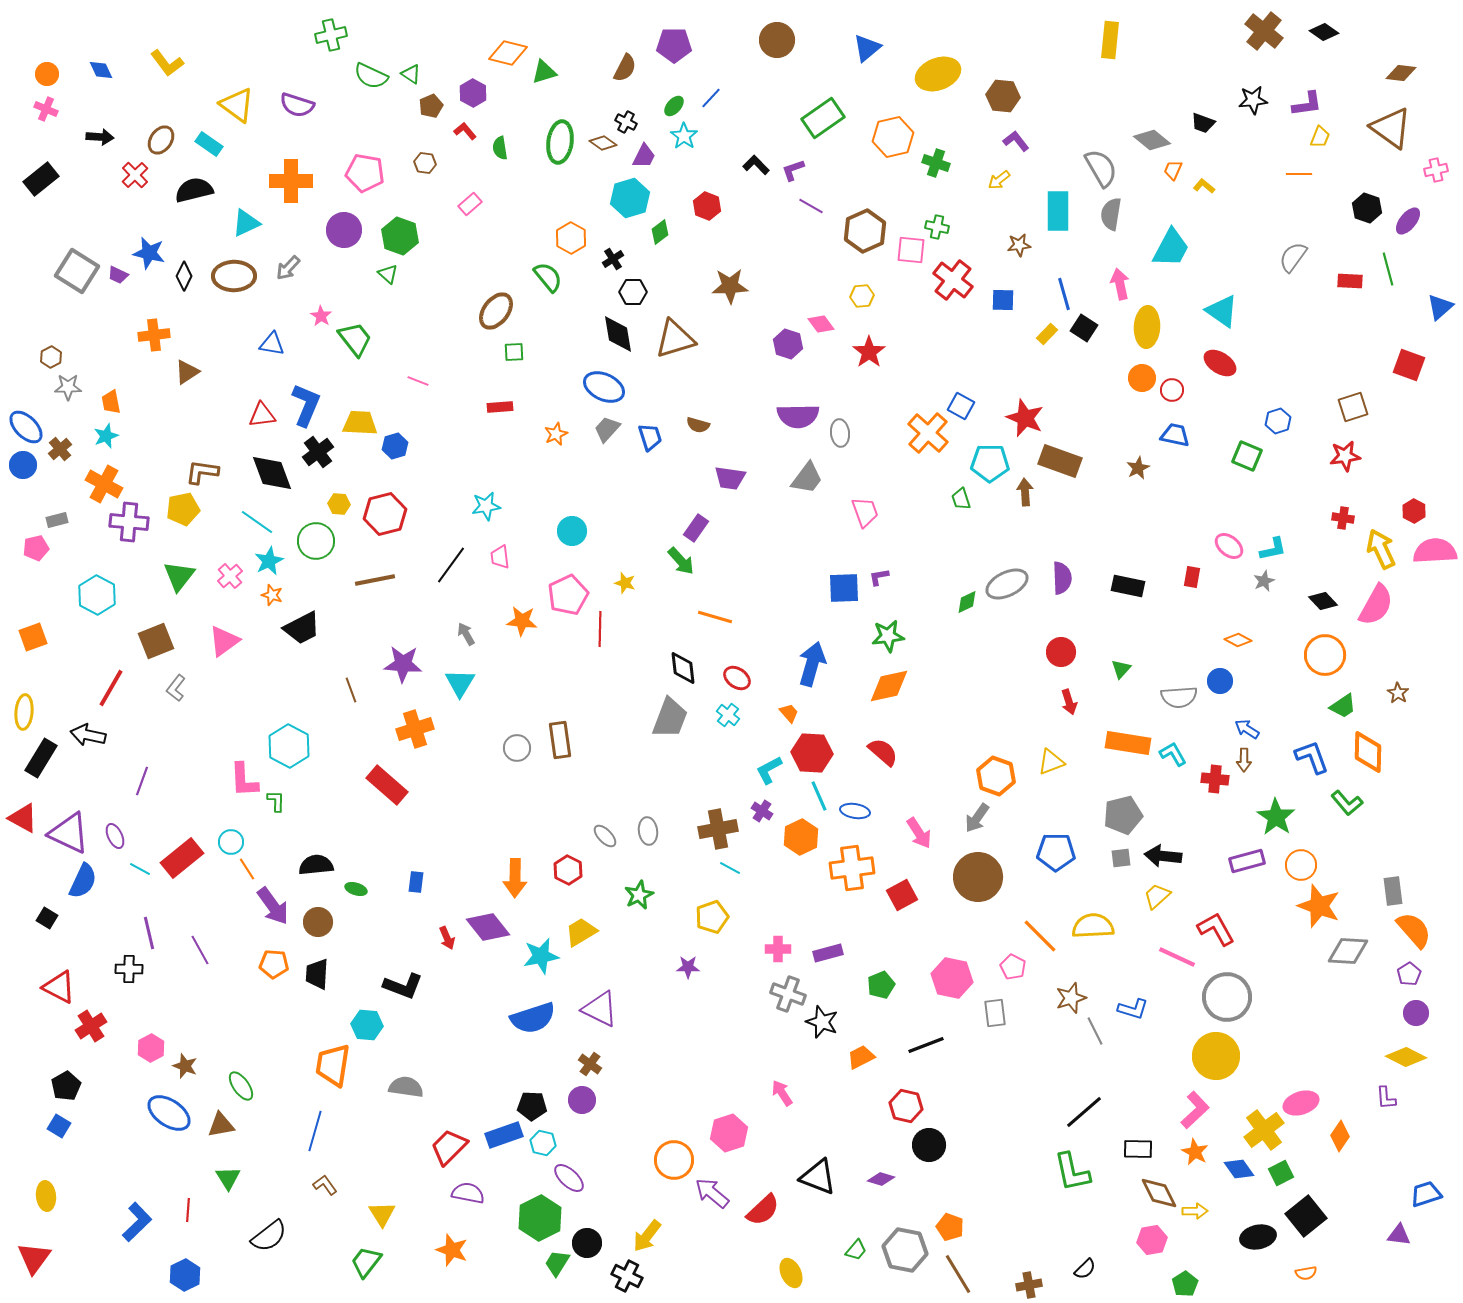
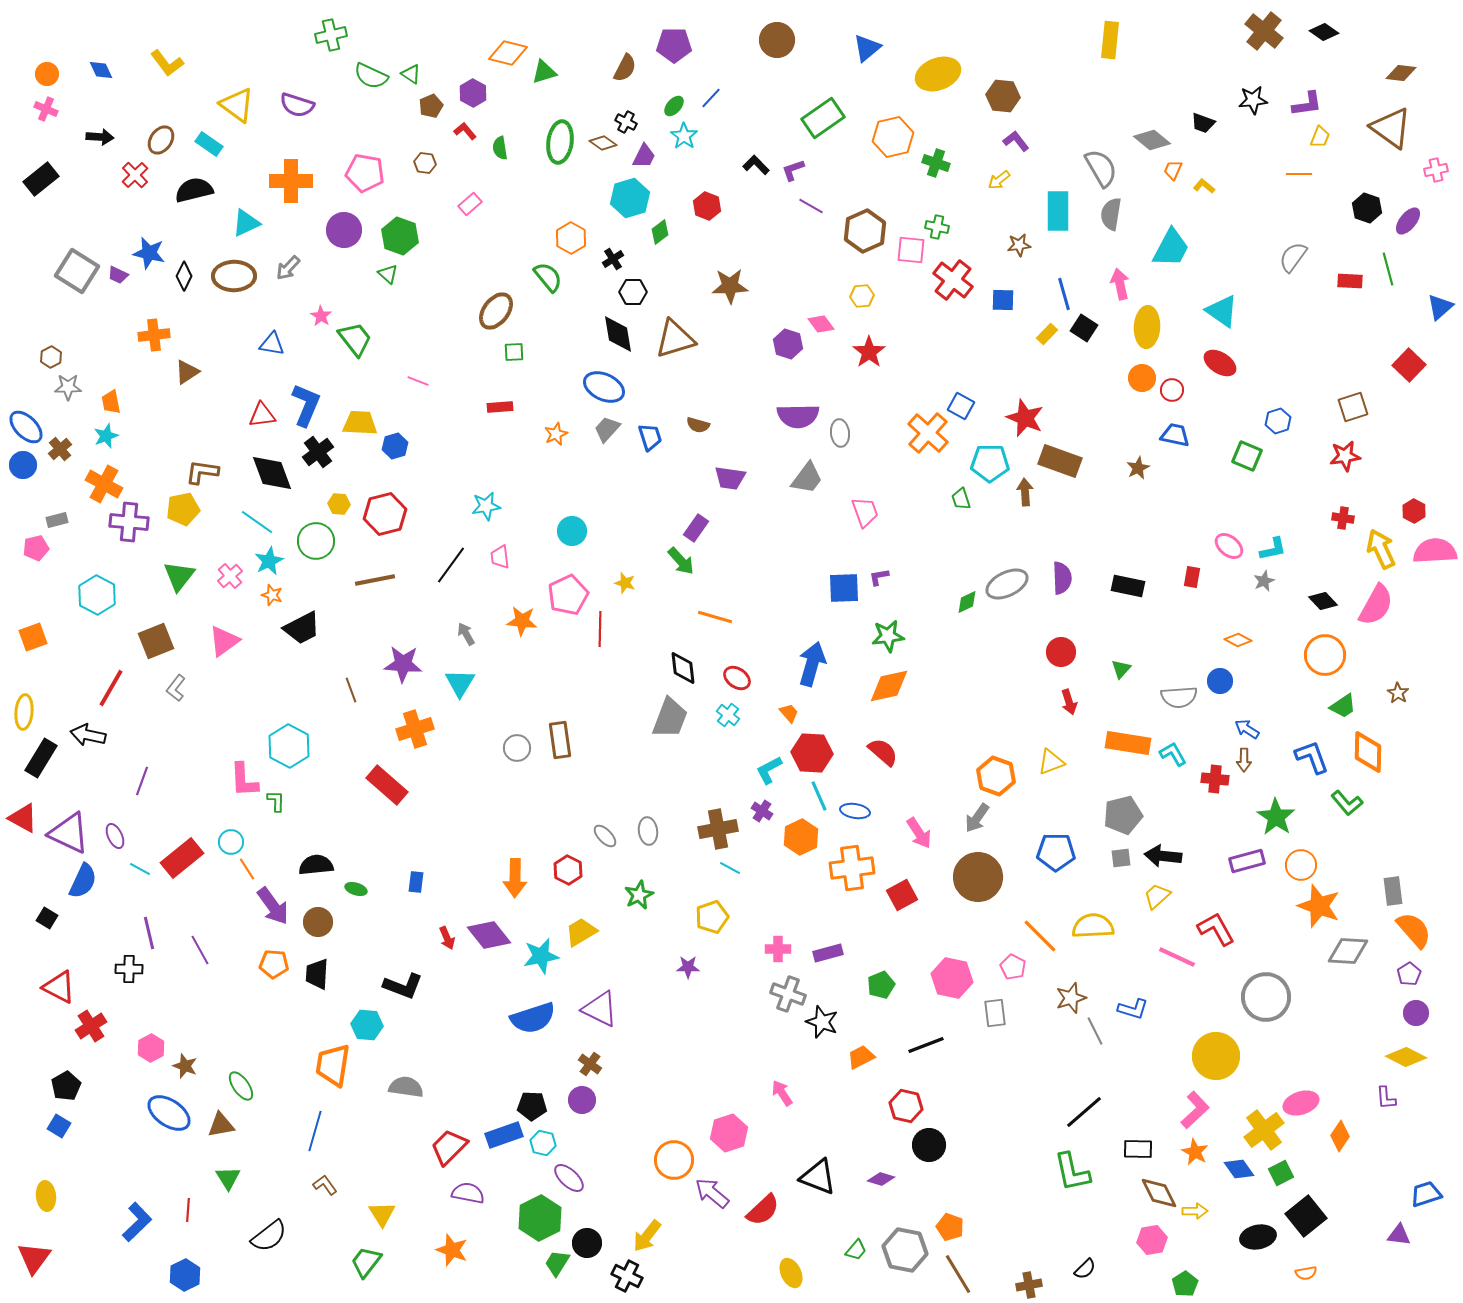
red square at (1409, 365): rotated 24 degrees clockwise
purple diamond at (488, 927): moved 1 px right, 8 px down
gray circle at (1227, 997): moved 39 px right
